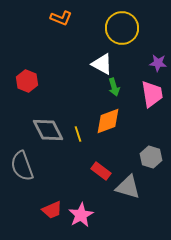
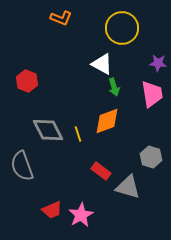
orange diamond: moved 1 px left
